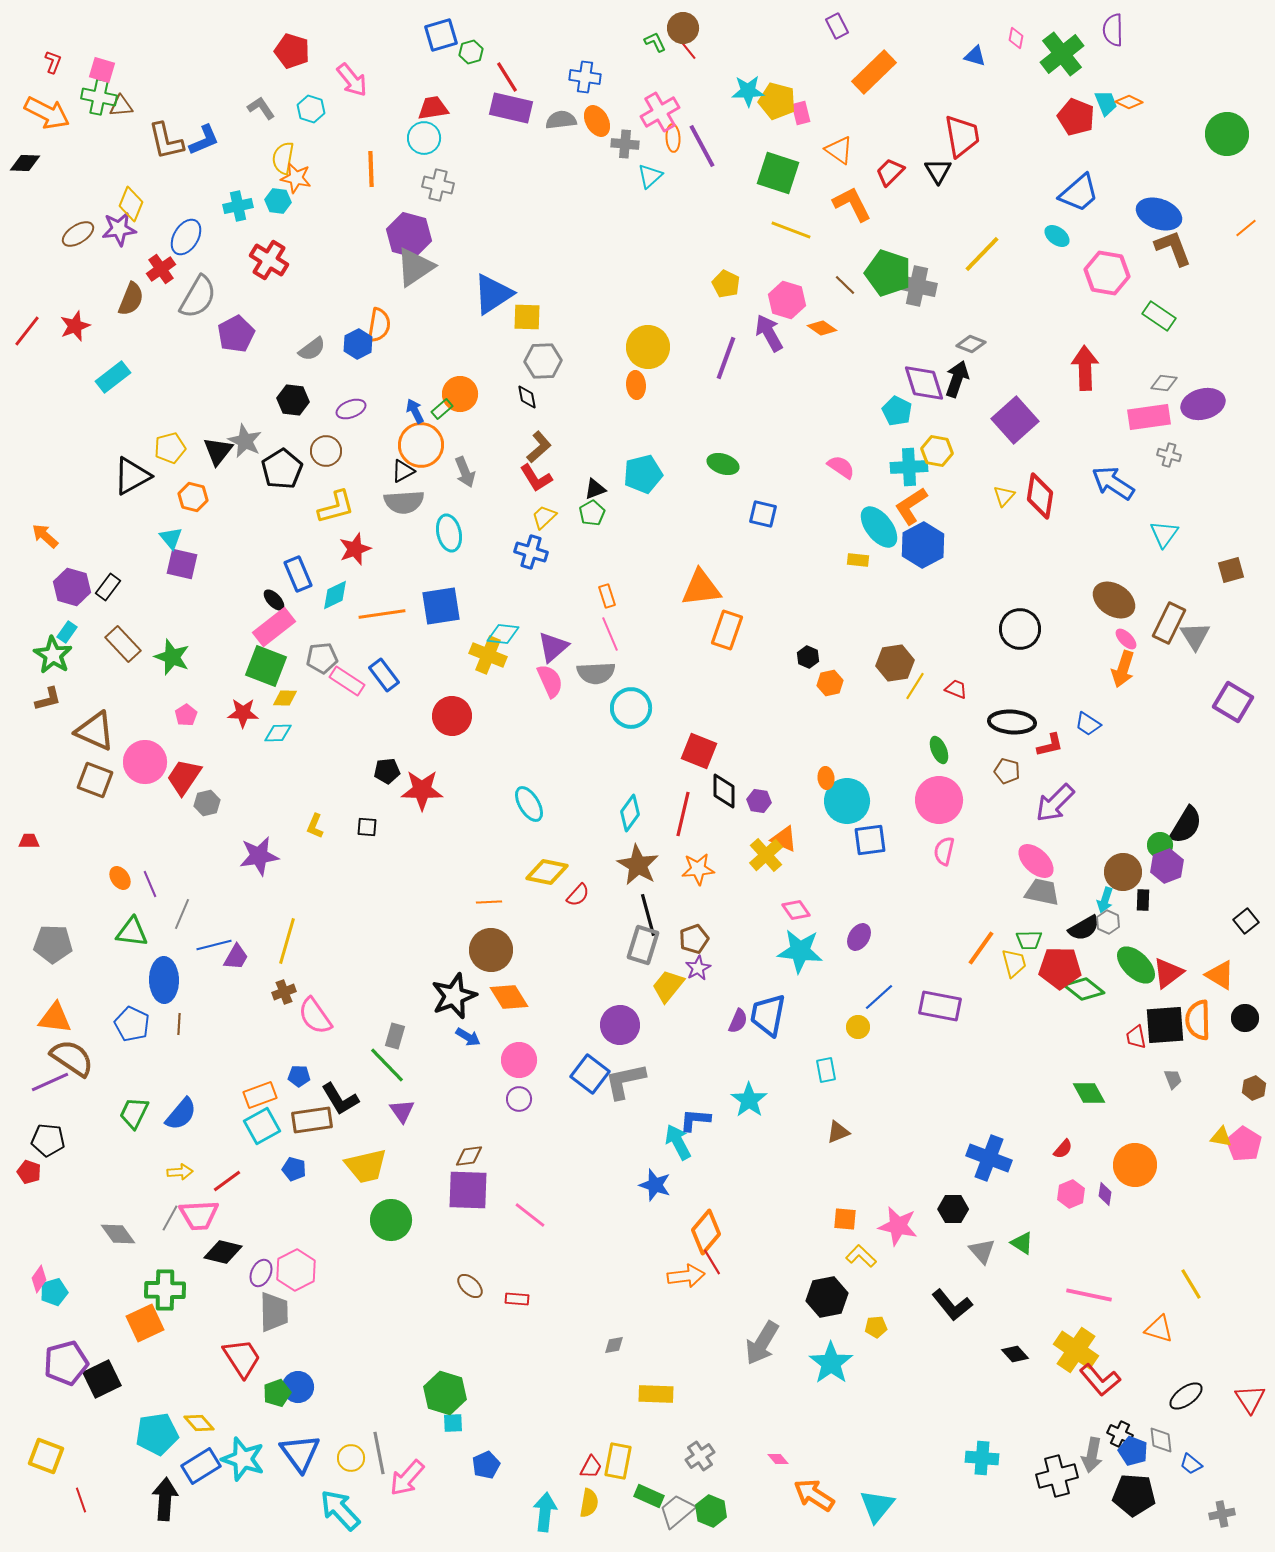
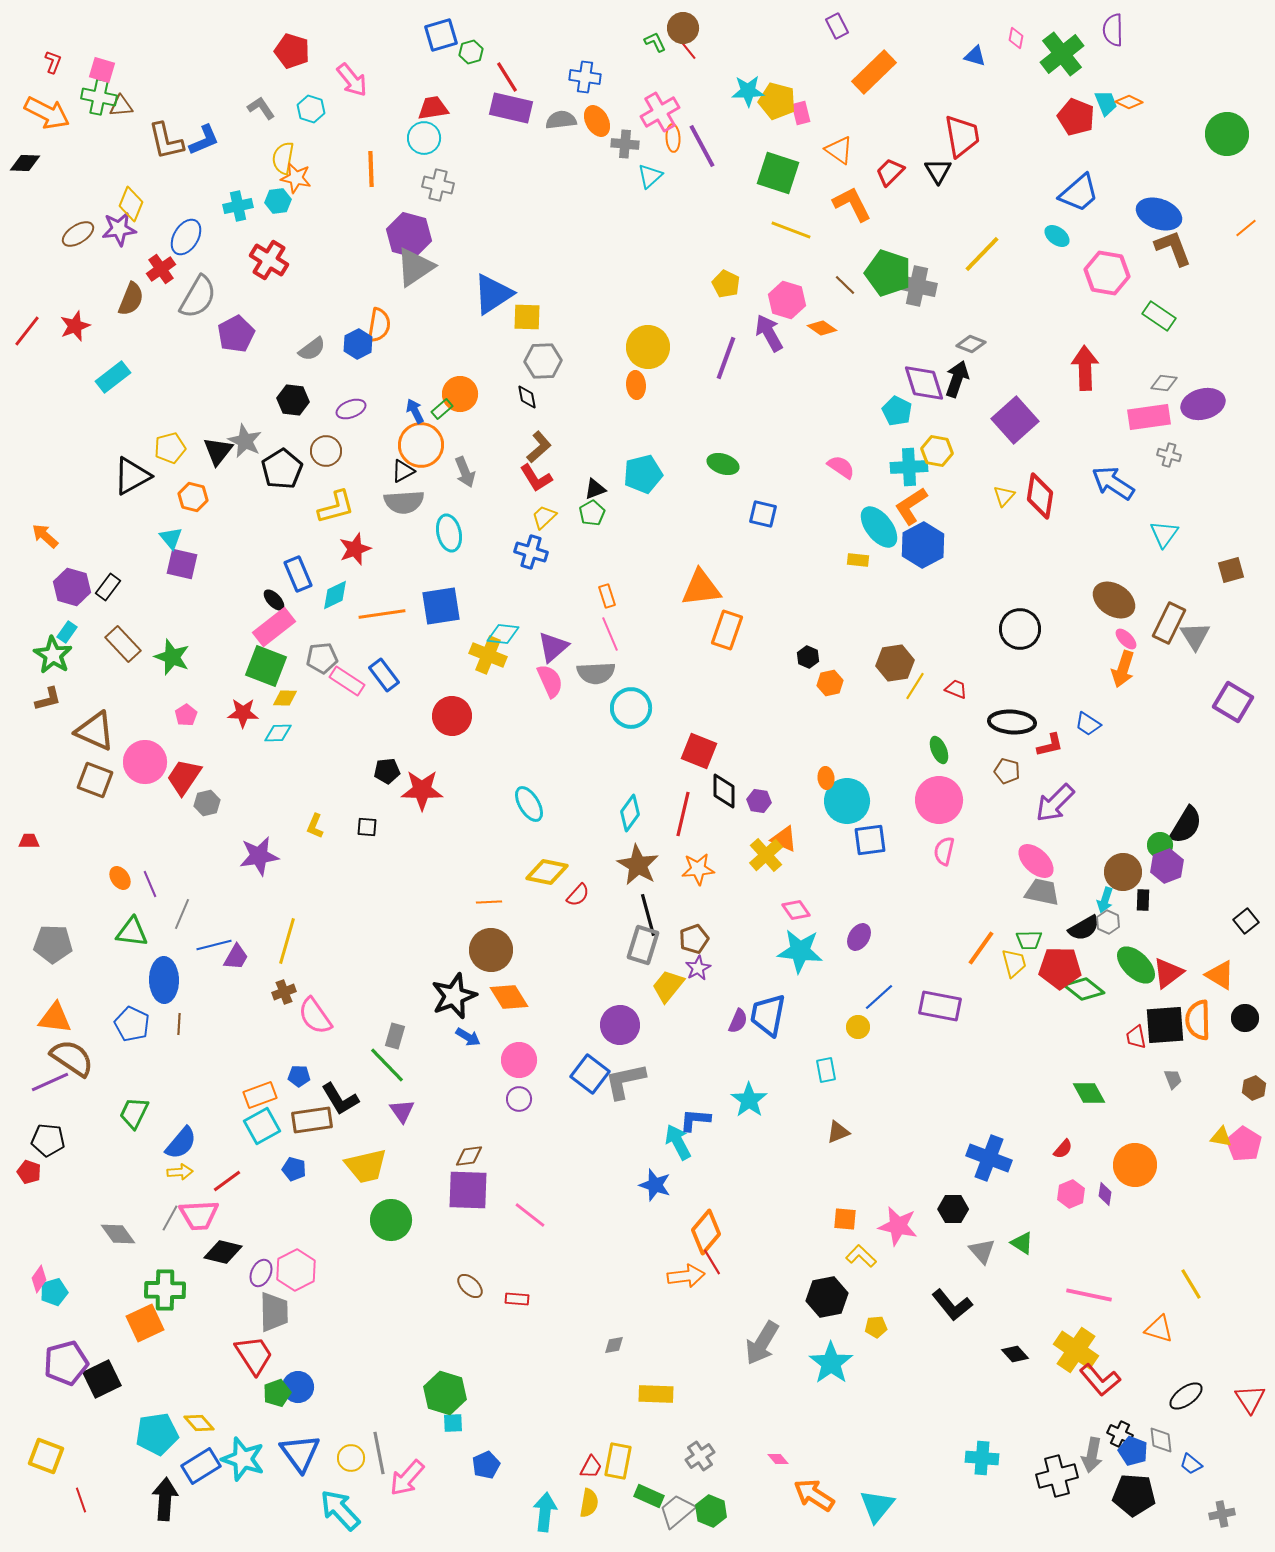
cyan hexagon at (278, 201): rotated 15 degrees counterclockwise
blue semicircle at (181, 1114): moved 29 px down
red trapezoid at (242, 1358): moved 12 px right, 3 px up
